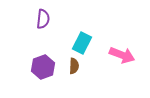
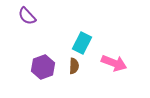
purple semicircle: moved 16 px left, 3 px up; rotated 132 degrees clockwise
pink arrow: moved 8 px left, 8 px down
